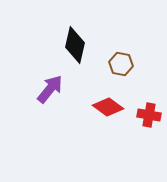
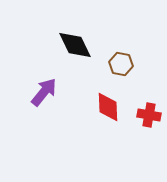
black diamond: rotated 39 degrees counterclockwise
purple arrow: moved 6 px left, 3 px down
red diamond: rotated 52 degrees clockwise
